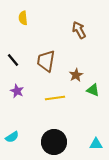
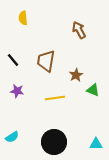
purple star: rotated 16 degrees counterclockwise
